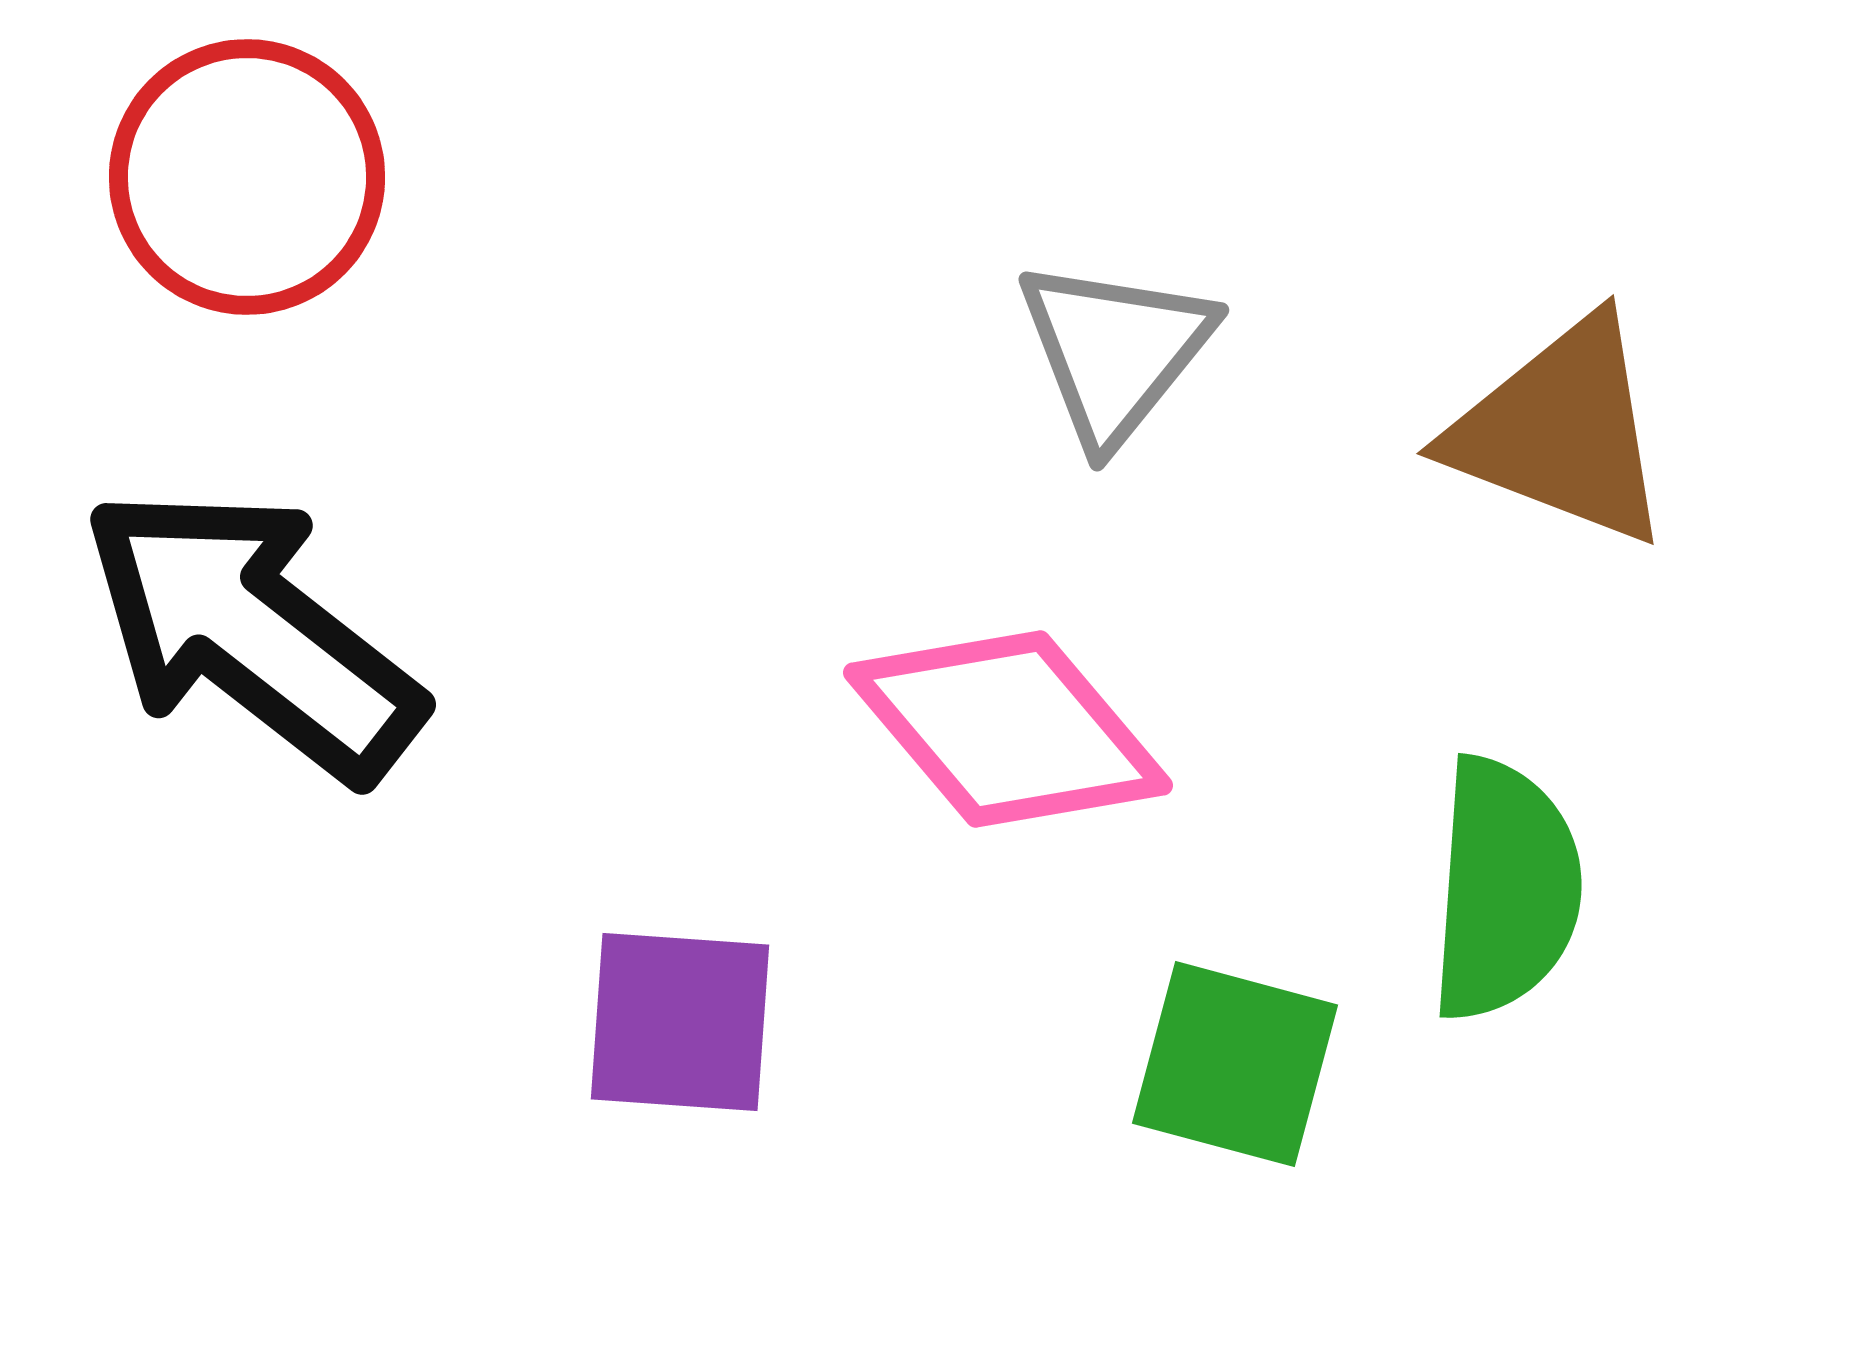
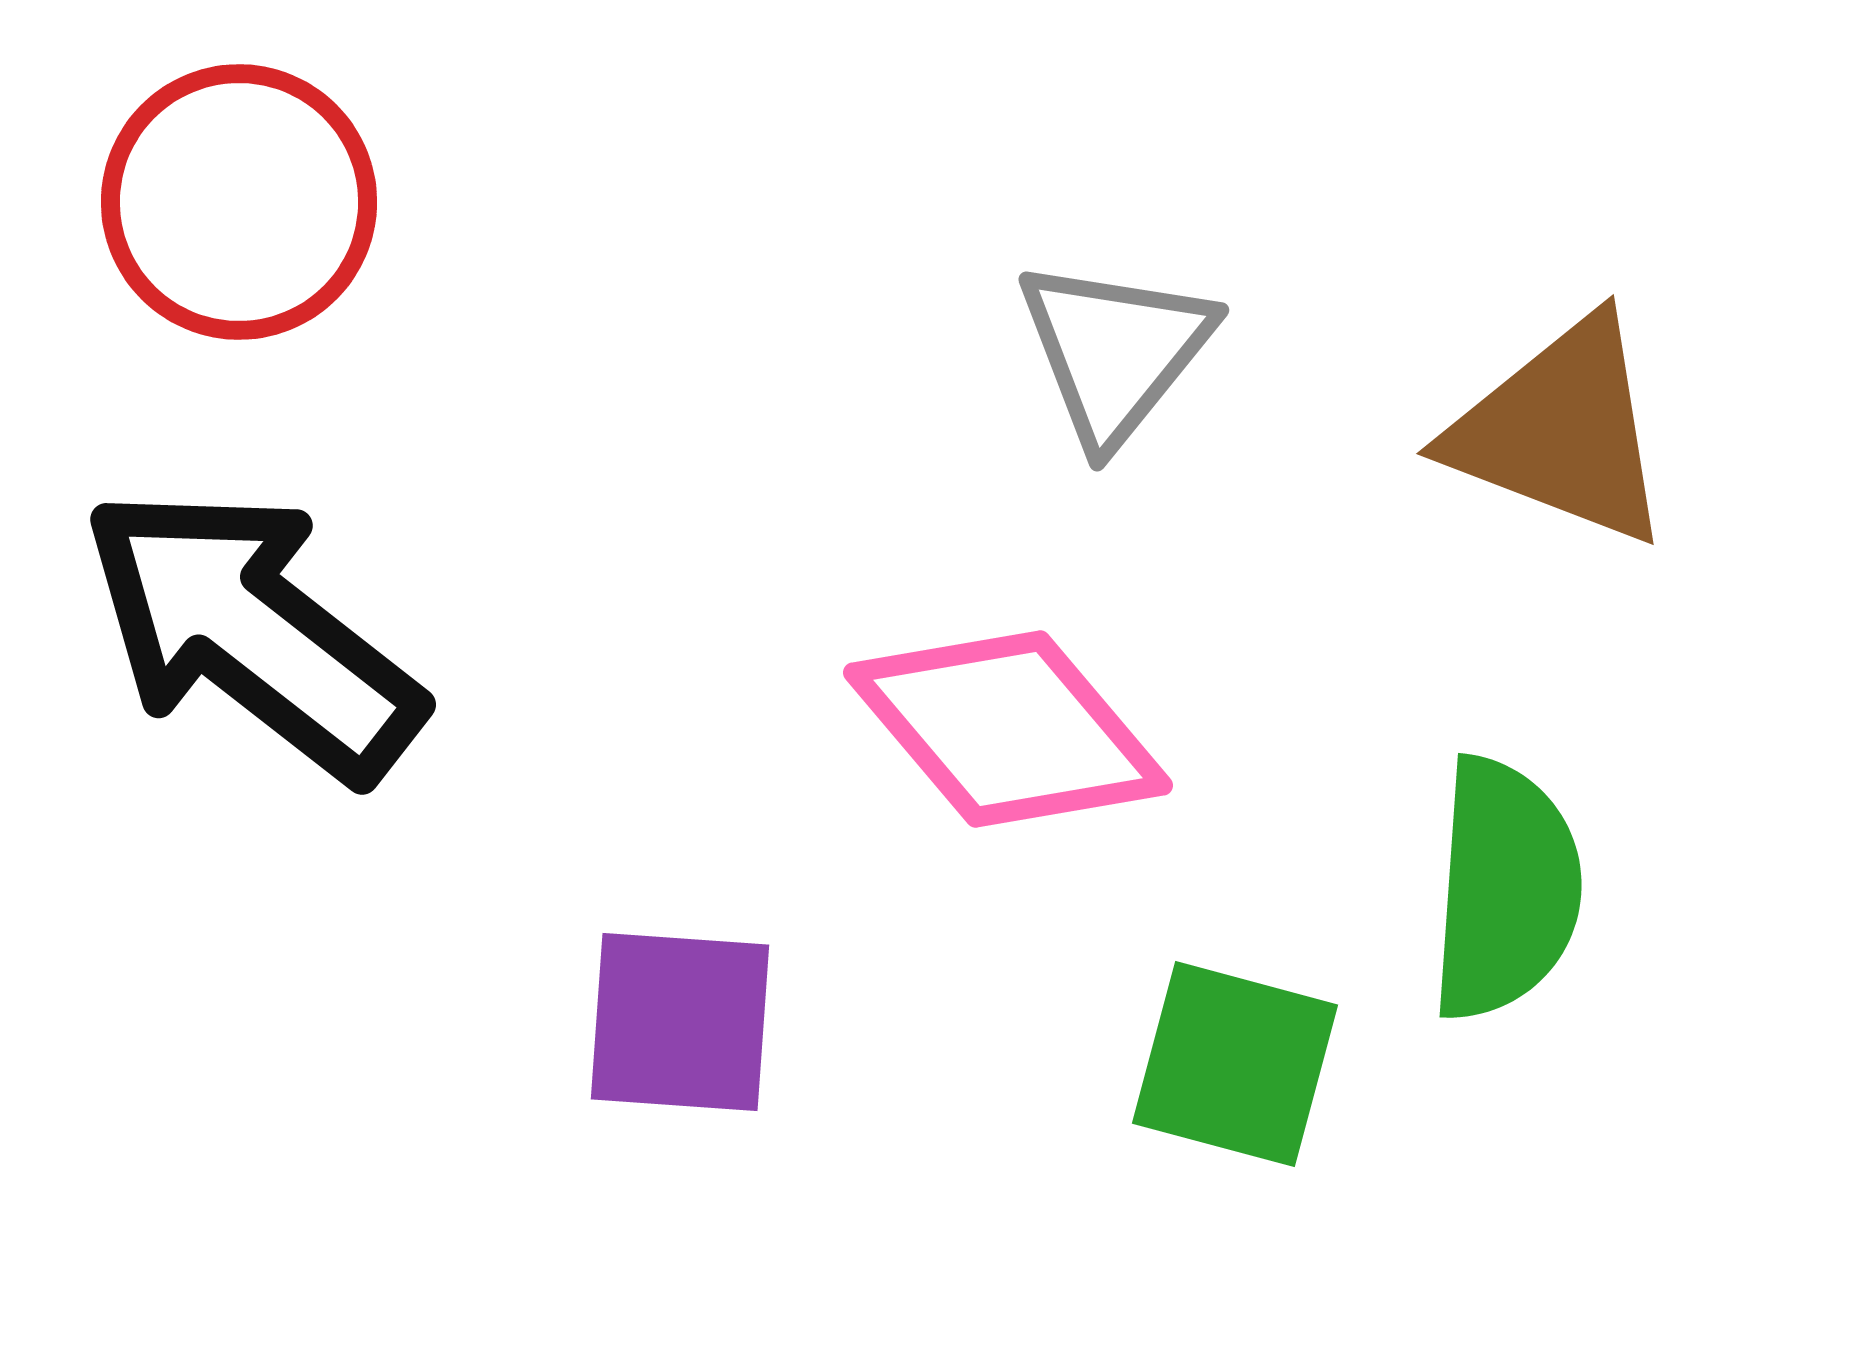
red circle: moved 8 px left, 25 px down
